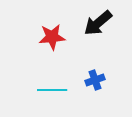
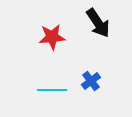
black arrow: rotated 84 degrees counterclockwise
blue cross: moved 4 px left, 1 px down; rotated 18 degrees counterclockwise
